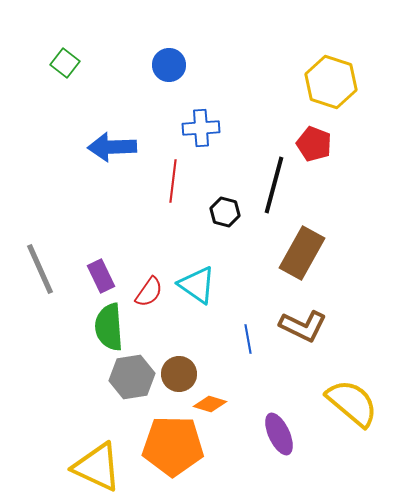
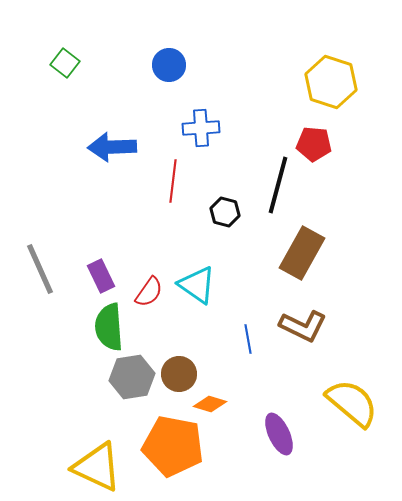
red pentagon: rotated 16 degrees counterclockwise
black line: moved 4 px right
orange pentagon: rotated 10 degrees clockwise
